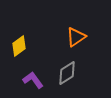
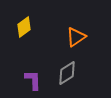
yellow diamond: moved 5 px right, 19 px up
purple L-shape: rotated 35 degrees clockwise
